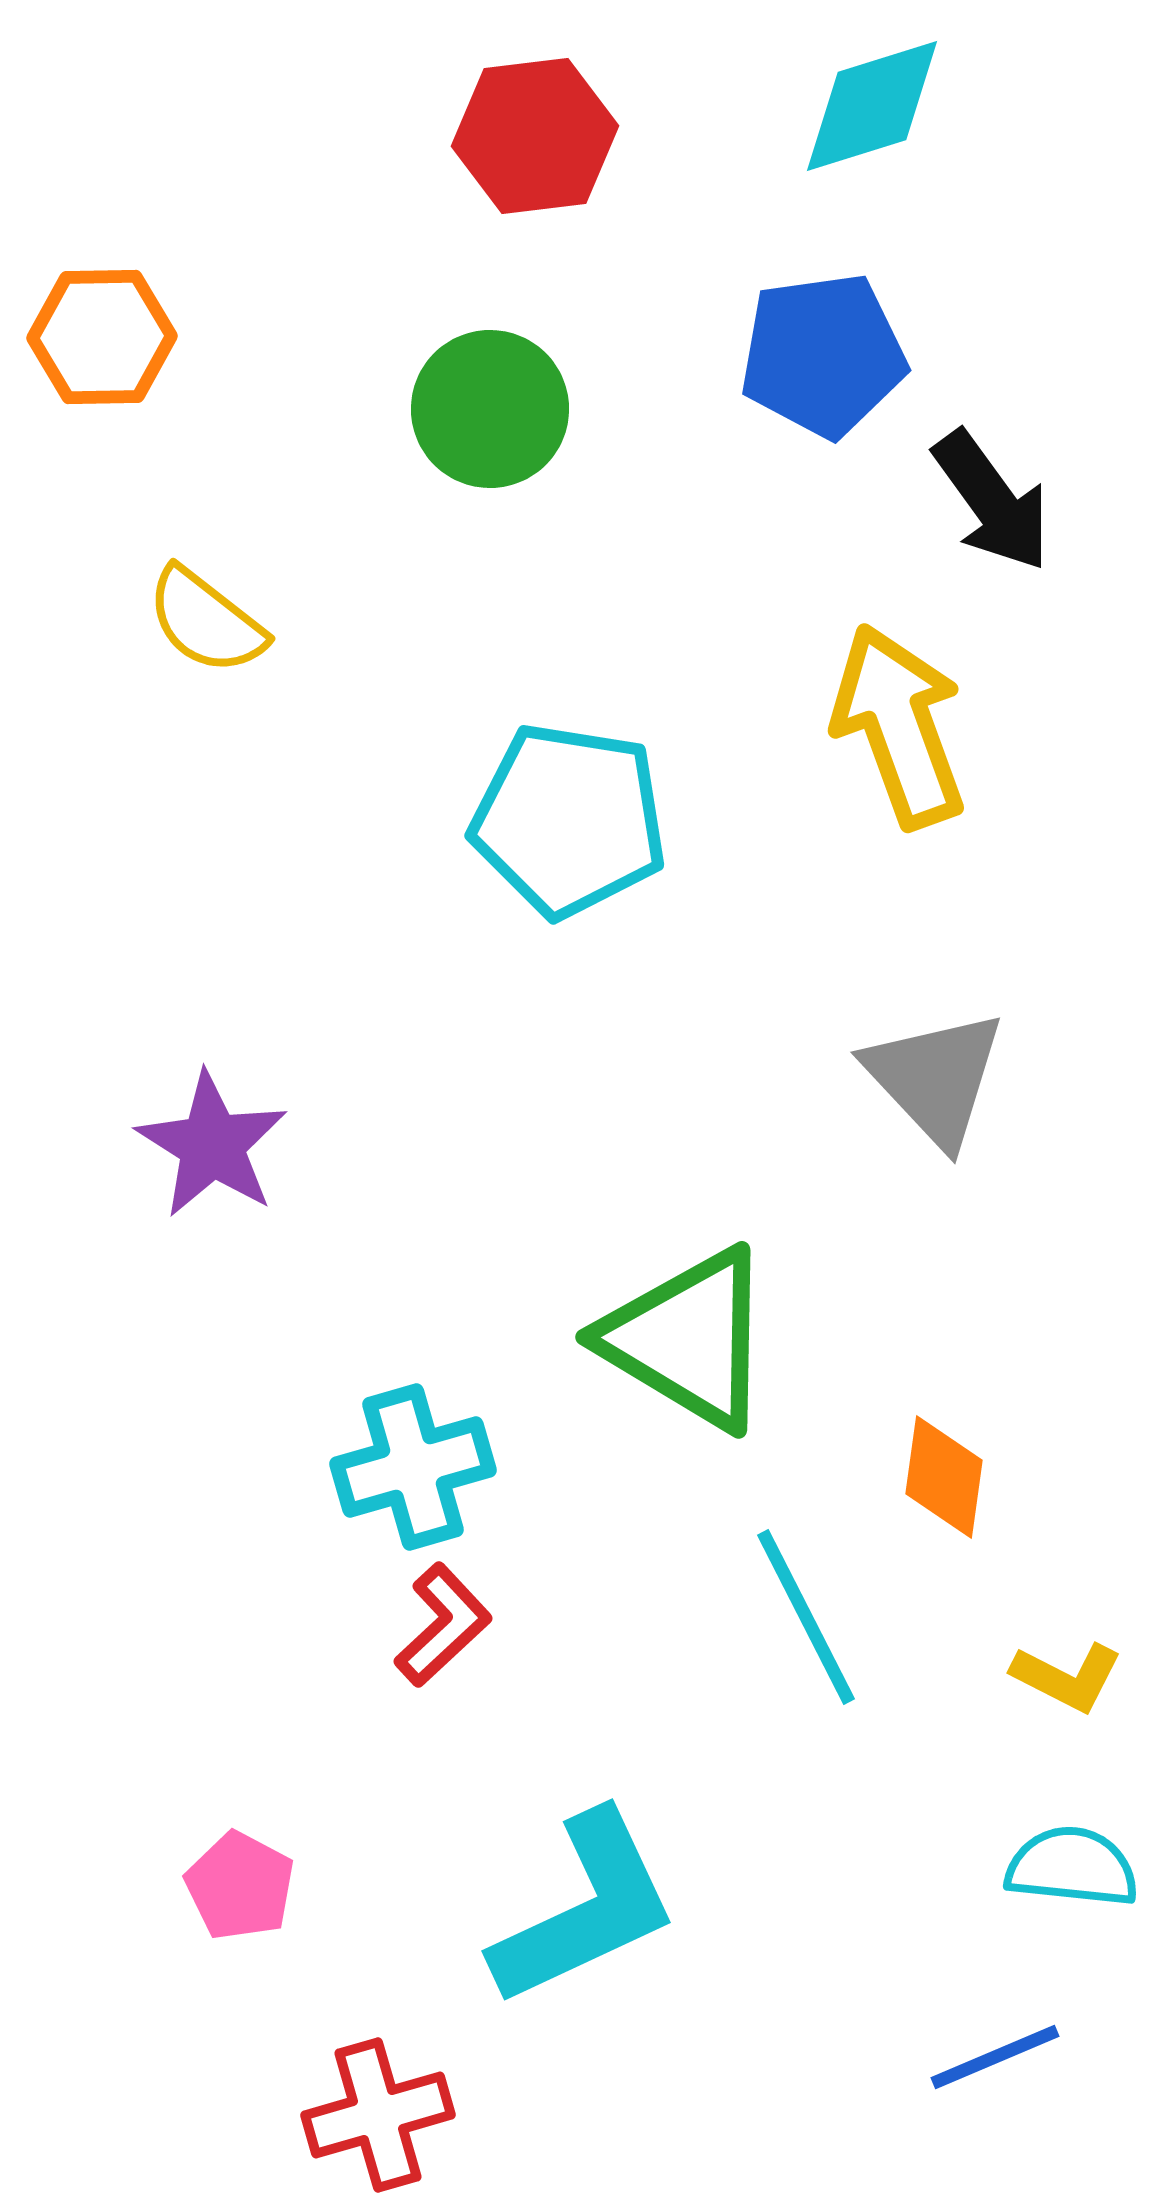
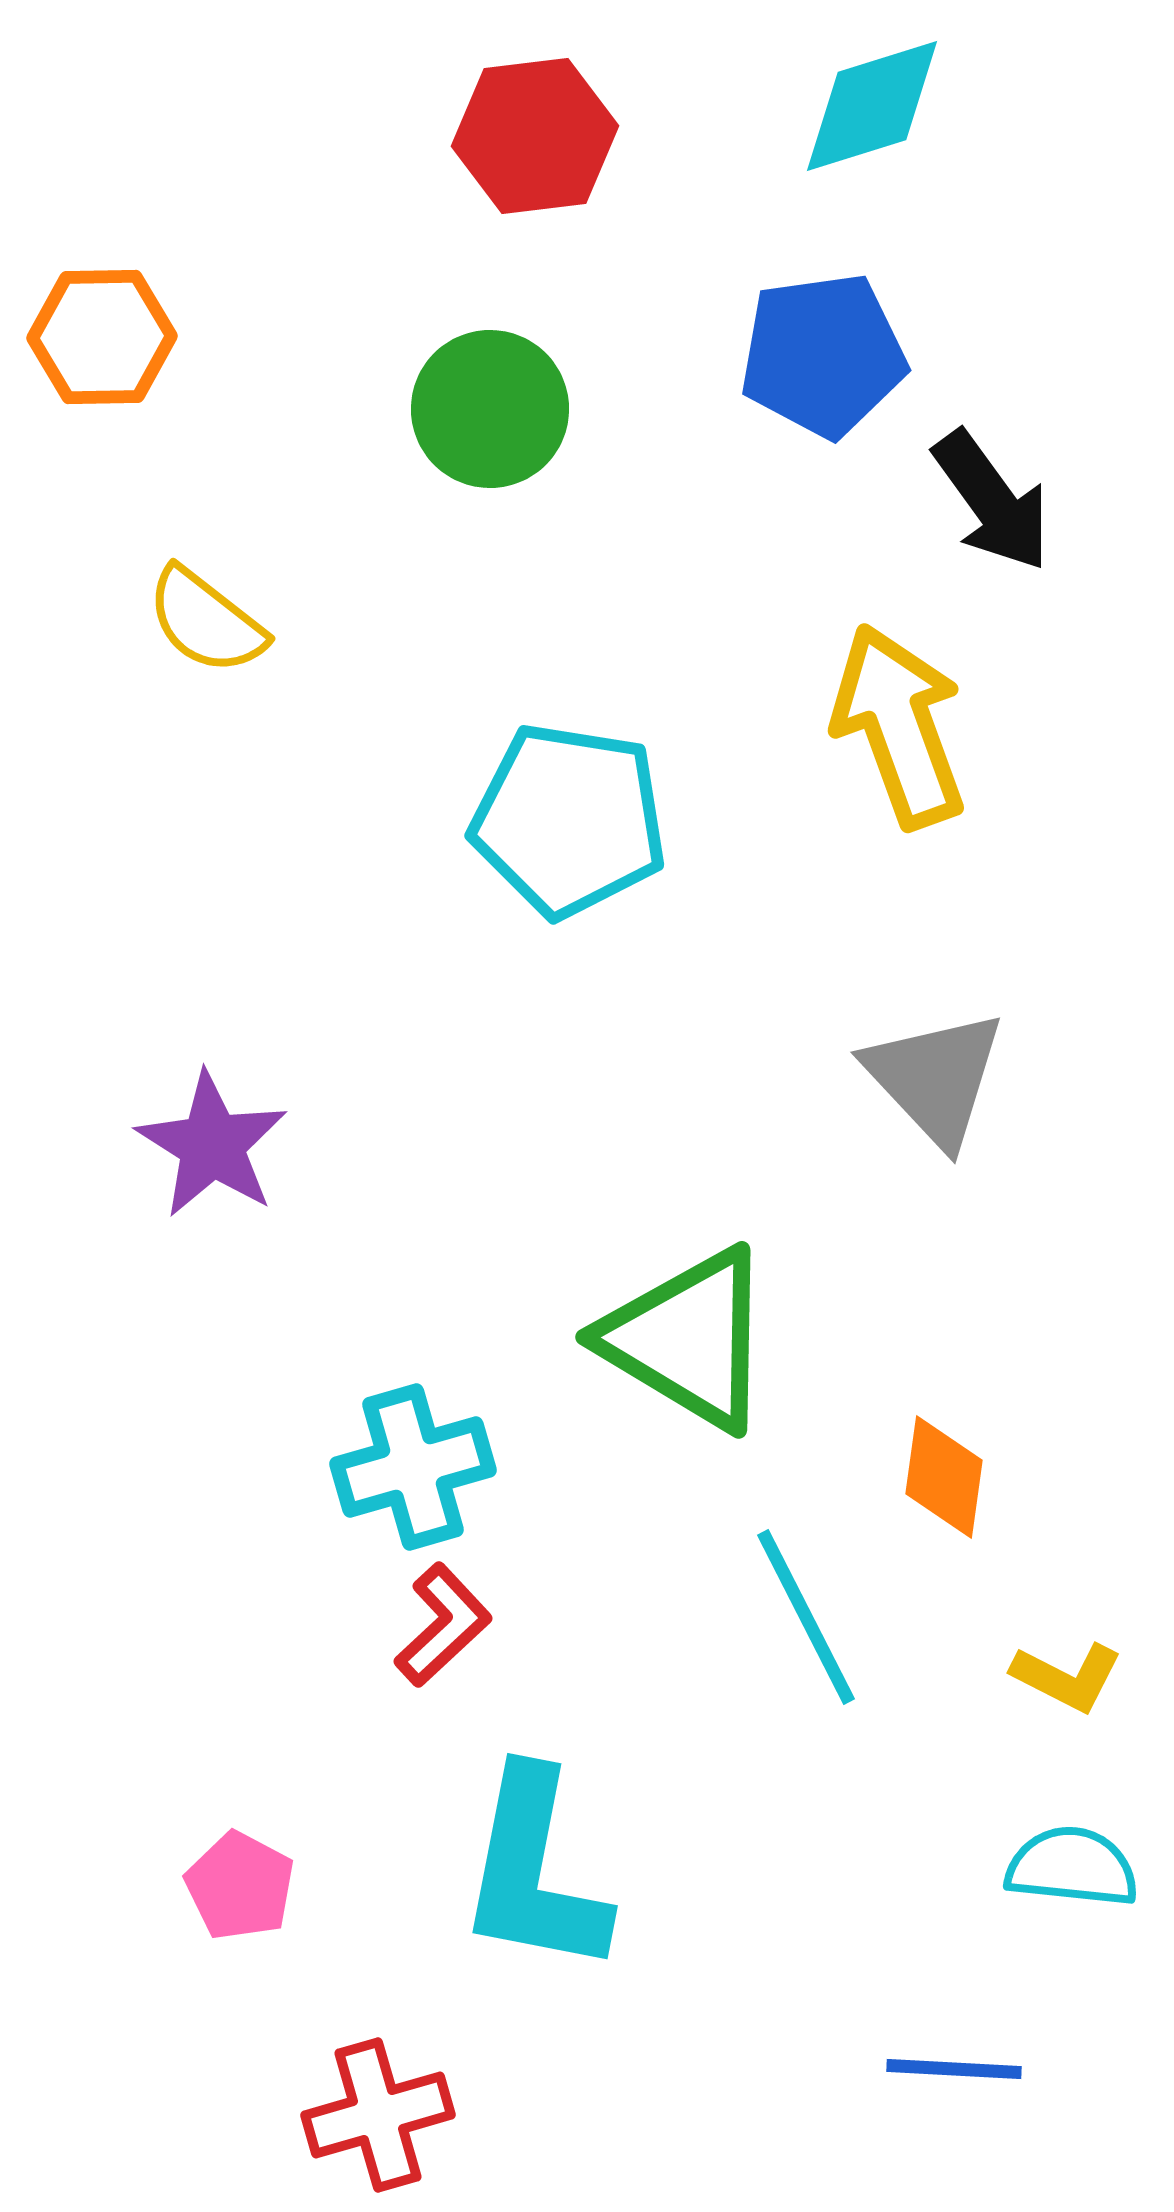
cyan L-shape: moved 51 px left, 37 px up; rotated 126 degrees clockwise
blue line: moved 41 px left, 12 px down; rotated 26 degrees clockwise
